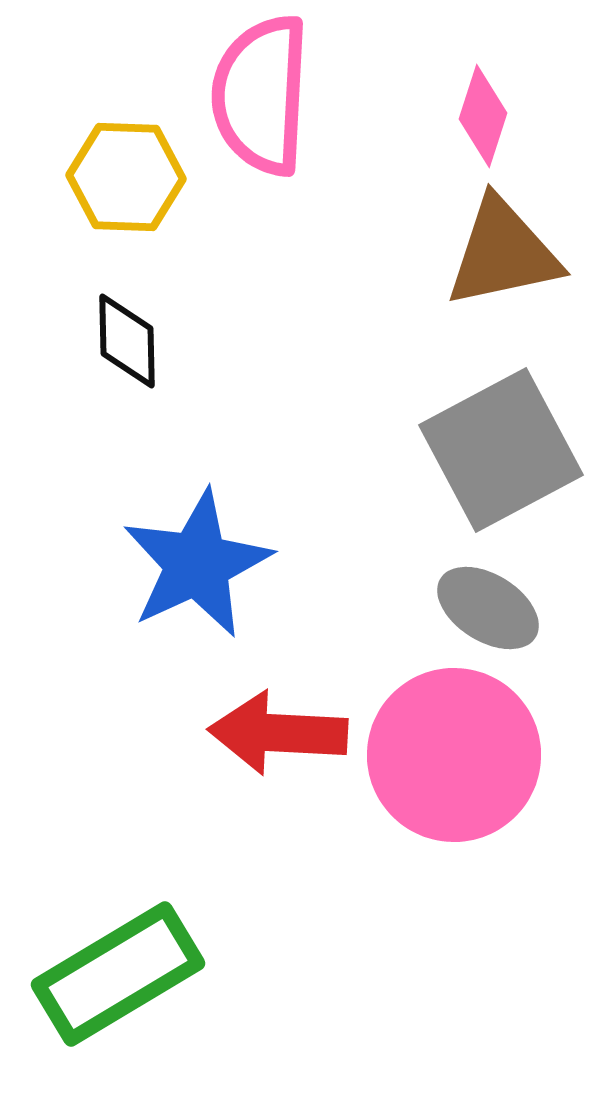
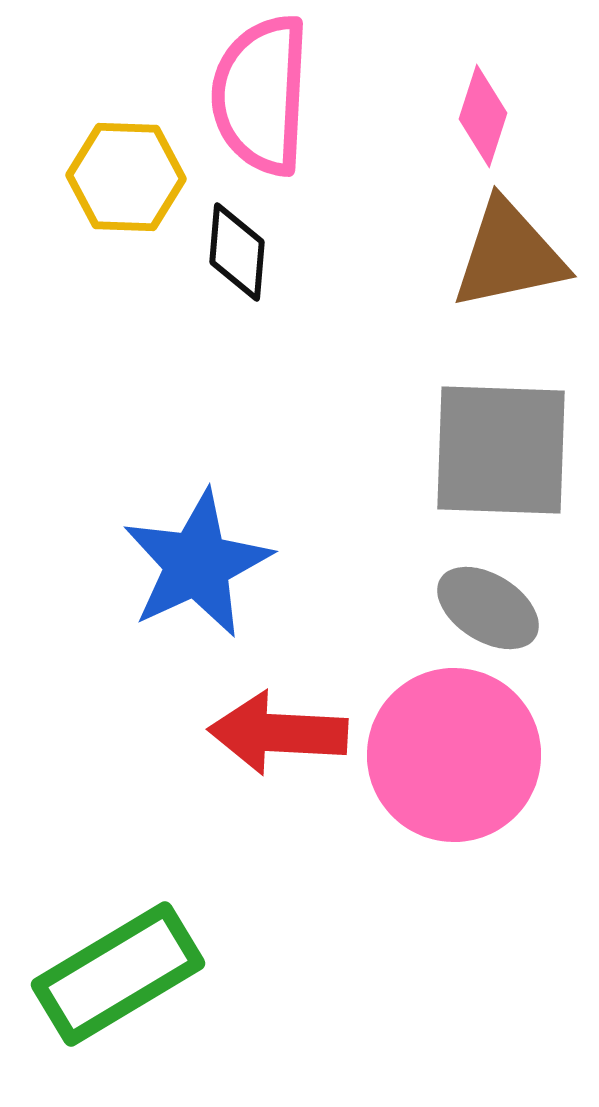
brown triangle: moved 6 px right, 2 px down
black diamond: moved 110 px right, 89 px up; rotated 6 degrees clockwise
gray square: rotated 30 degrees clockwise
